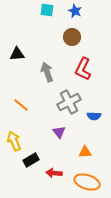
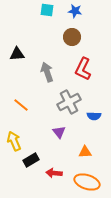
blue star: rotated 16 degrees counterclockwise
